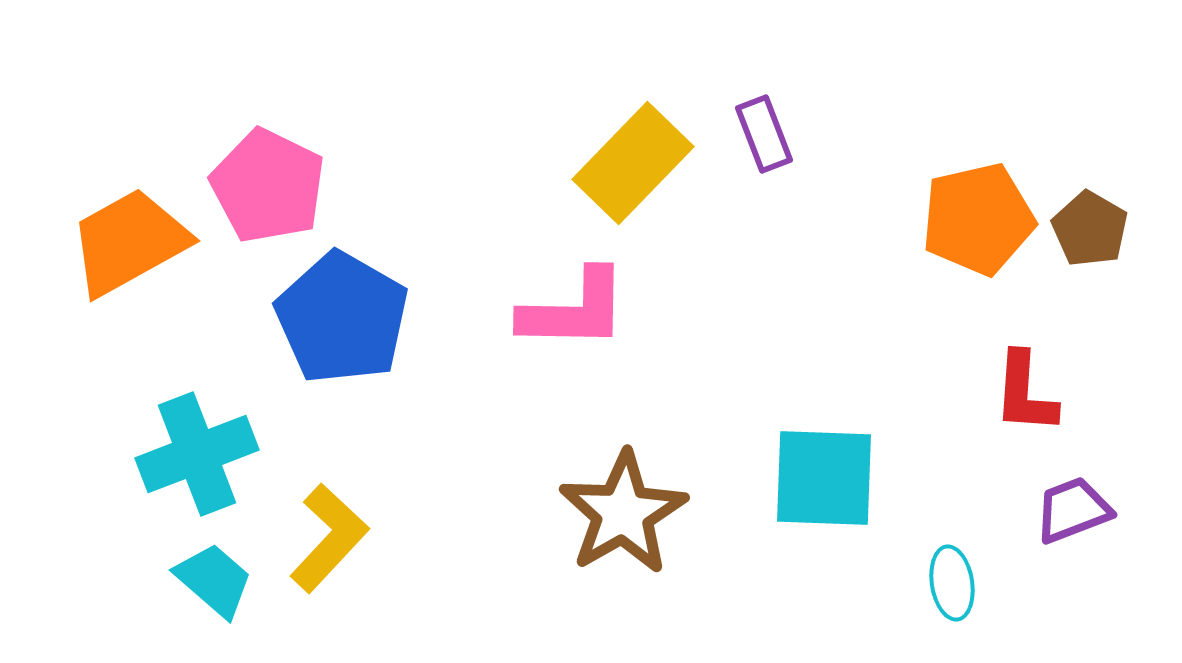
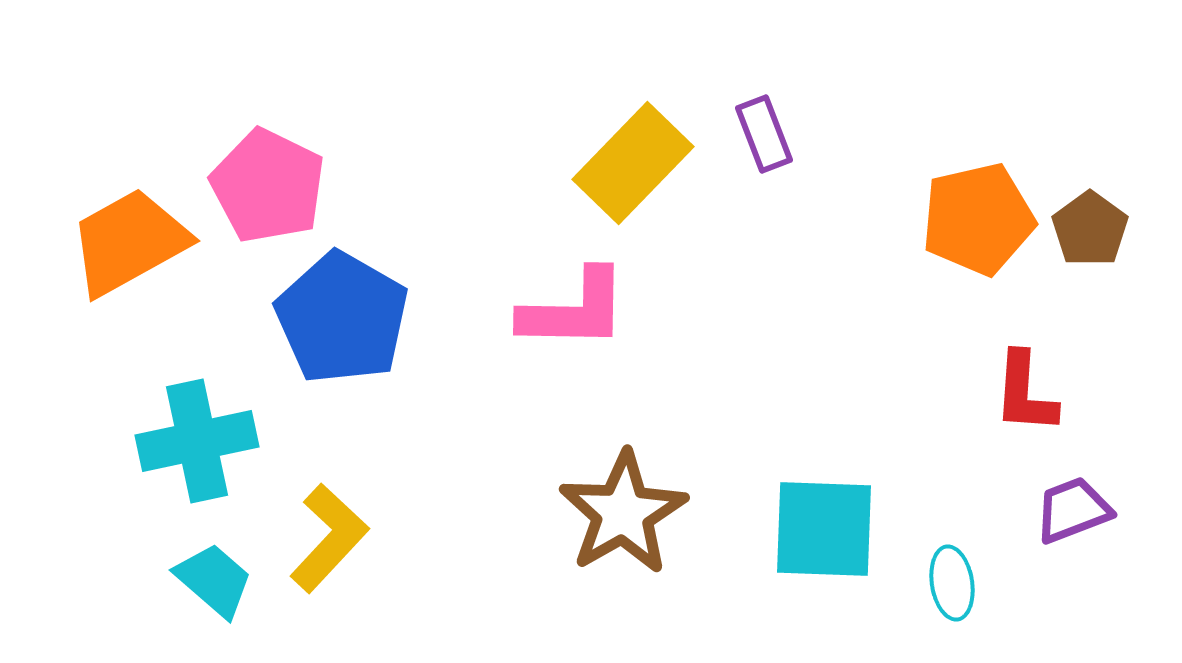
brown pentagon: rotated 6 degrees clockwise
cyan cross: moved 13 px up; rotated 9 degrees clockwise
cyan square: moved 51 px down
